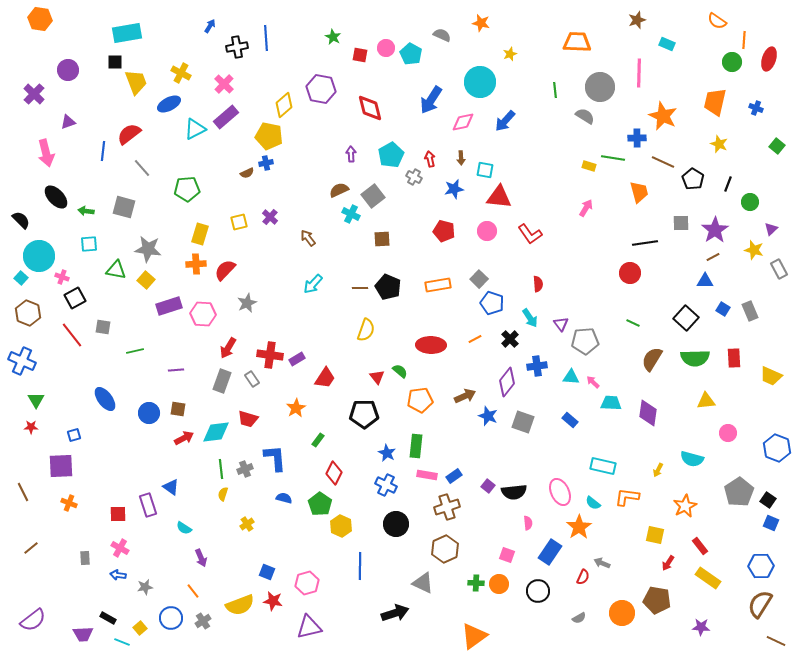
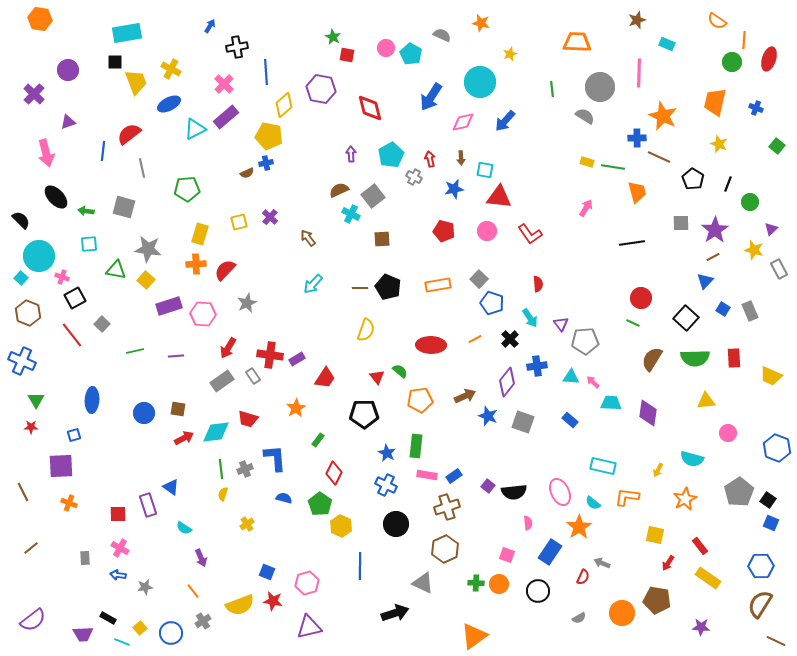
blue line at (266, 38): moved 34 px down
red square at (360, 55): moved 13 px left
yellow cross at (181, 73): moved 10 px left, 4 px up
green line at (555, 90): moved 3 px left, 1 px up
blue arrow at (431, 100): moved 3 px up
green line at (613, 158): moved 9 px down
brown line at (663, 162): moved 4 px left, 5 px up
yellow rectangle at (589, 166): moved 2 px left, 4 px up
gray line at (142, 168): rotated 30 degrees clockwise
orange trapezoid at (639, 192): moved 2 px left
black line at (645, 243): moved 13 px left
red circle at (630, 273): moved 11 px right, 25 px down
blue triangle at (705, 281): rotated 48 degrees counterclockwise
gray square at (103, 327): moved 1 px left, 3 px up; rotated 35 degrees clockwise
purple line at (176, 370): moved 14 px up
gray rectangle at (252, 379): moved 1 px right, 3 px up
gray rectangle at (222, 381): rotated 35 degrees clockwise
blue ellipse at (105, 399): moved 13 px left, 1 px down; rotated 40 degrees clockwise
blue circle at (149, 413): moved 5 px left
orange star at (685, 506): moved 7 px up
blue circle at (171, 618): moved 15 px down
